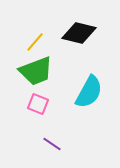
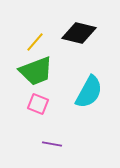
purple line: rotated 24 degrees counterclockwise
